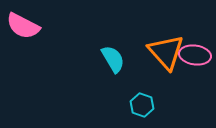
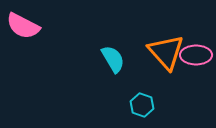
pink ellipse: moved 1 px right; rotated 8 degrees counterclockwise
